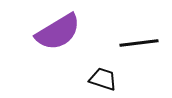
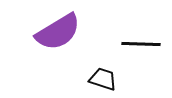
black line: moved 2 px right, 1 px down; rotated 9 degrees clockwise
